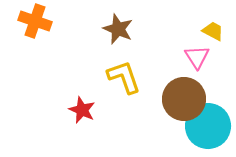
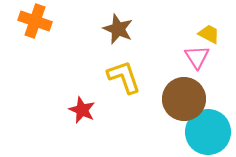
yellow trapezoid: moved 4 px left, 3 px down
cyan circle: moved 6 px down
